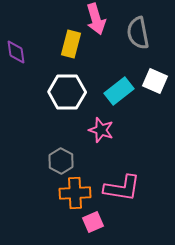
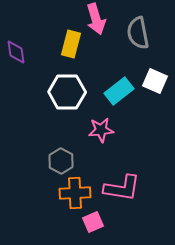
pink star: rotated 25 degrees counterclockwise
